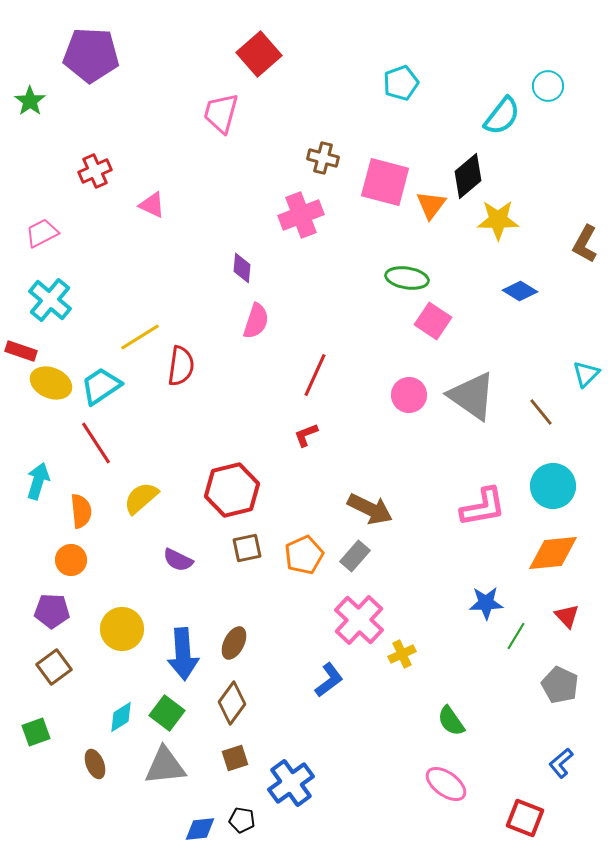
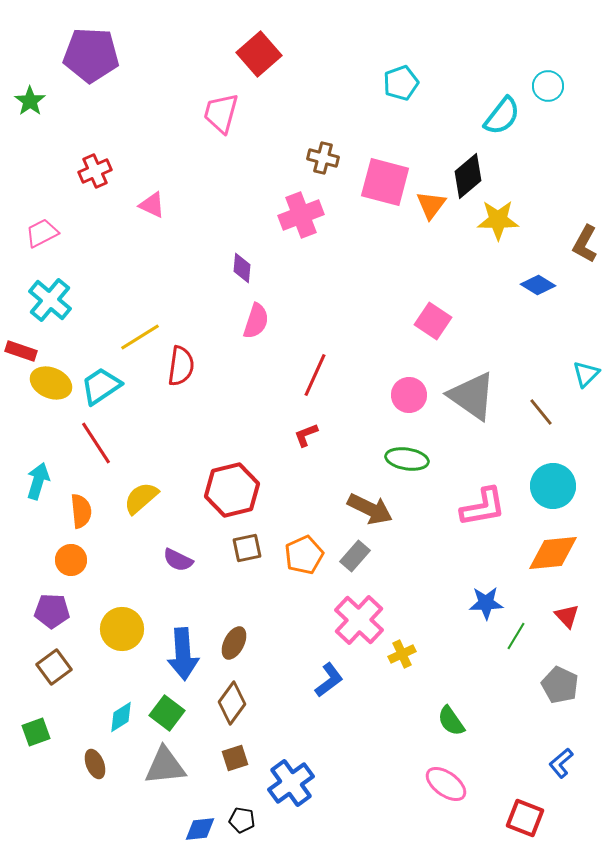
green ellipse at (407, 278): moved 181 px down
blue diamond at (520, 291): moved 18 px right, 6 px up
